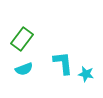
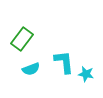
cyan L-shape: moved 1 px right, 1 px up
cyan semicircle: moved 7 px right
